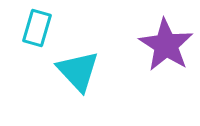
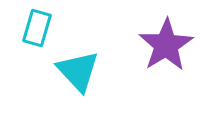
purple star: rotated 8 degrees clockwise
